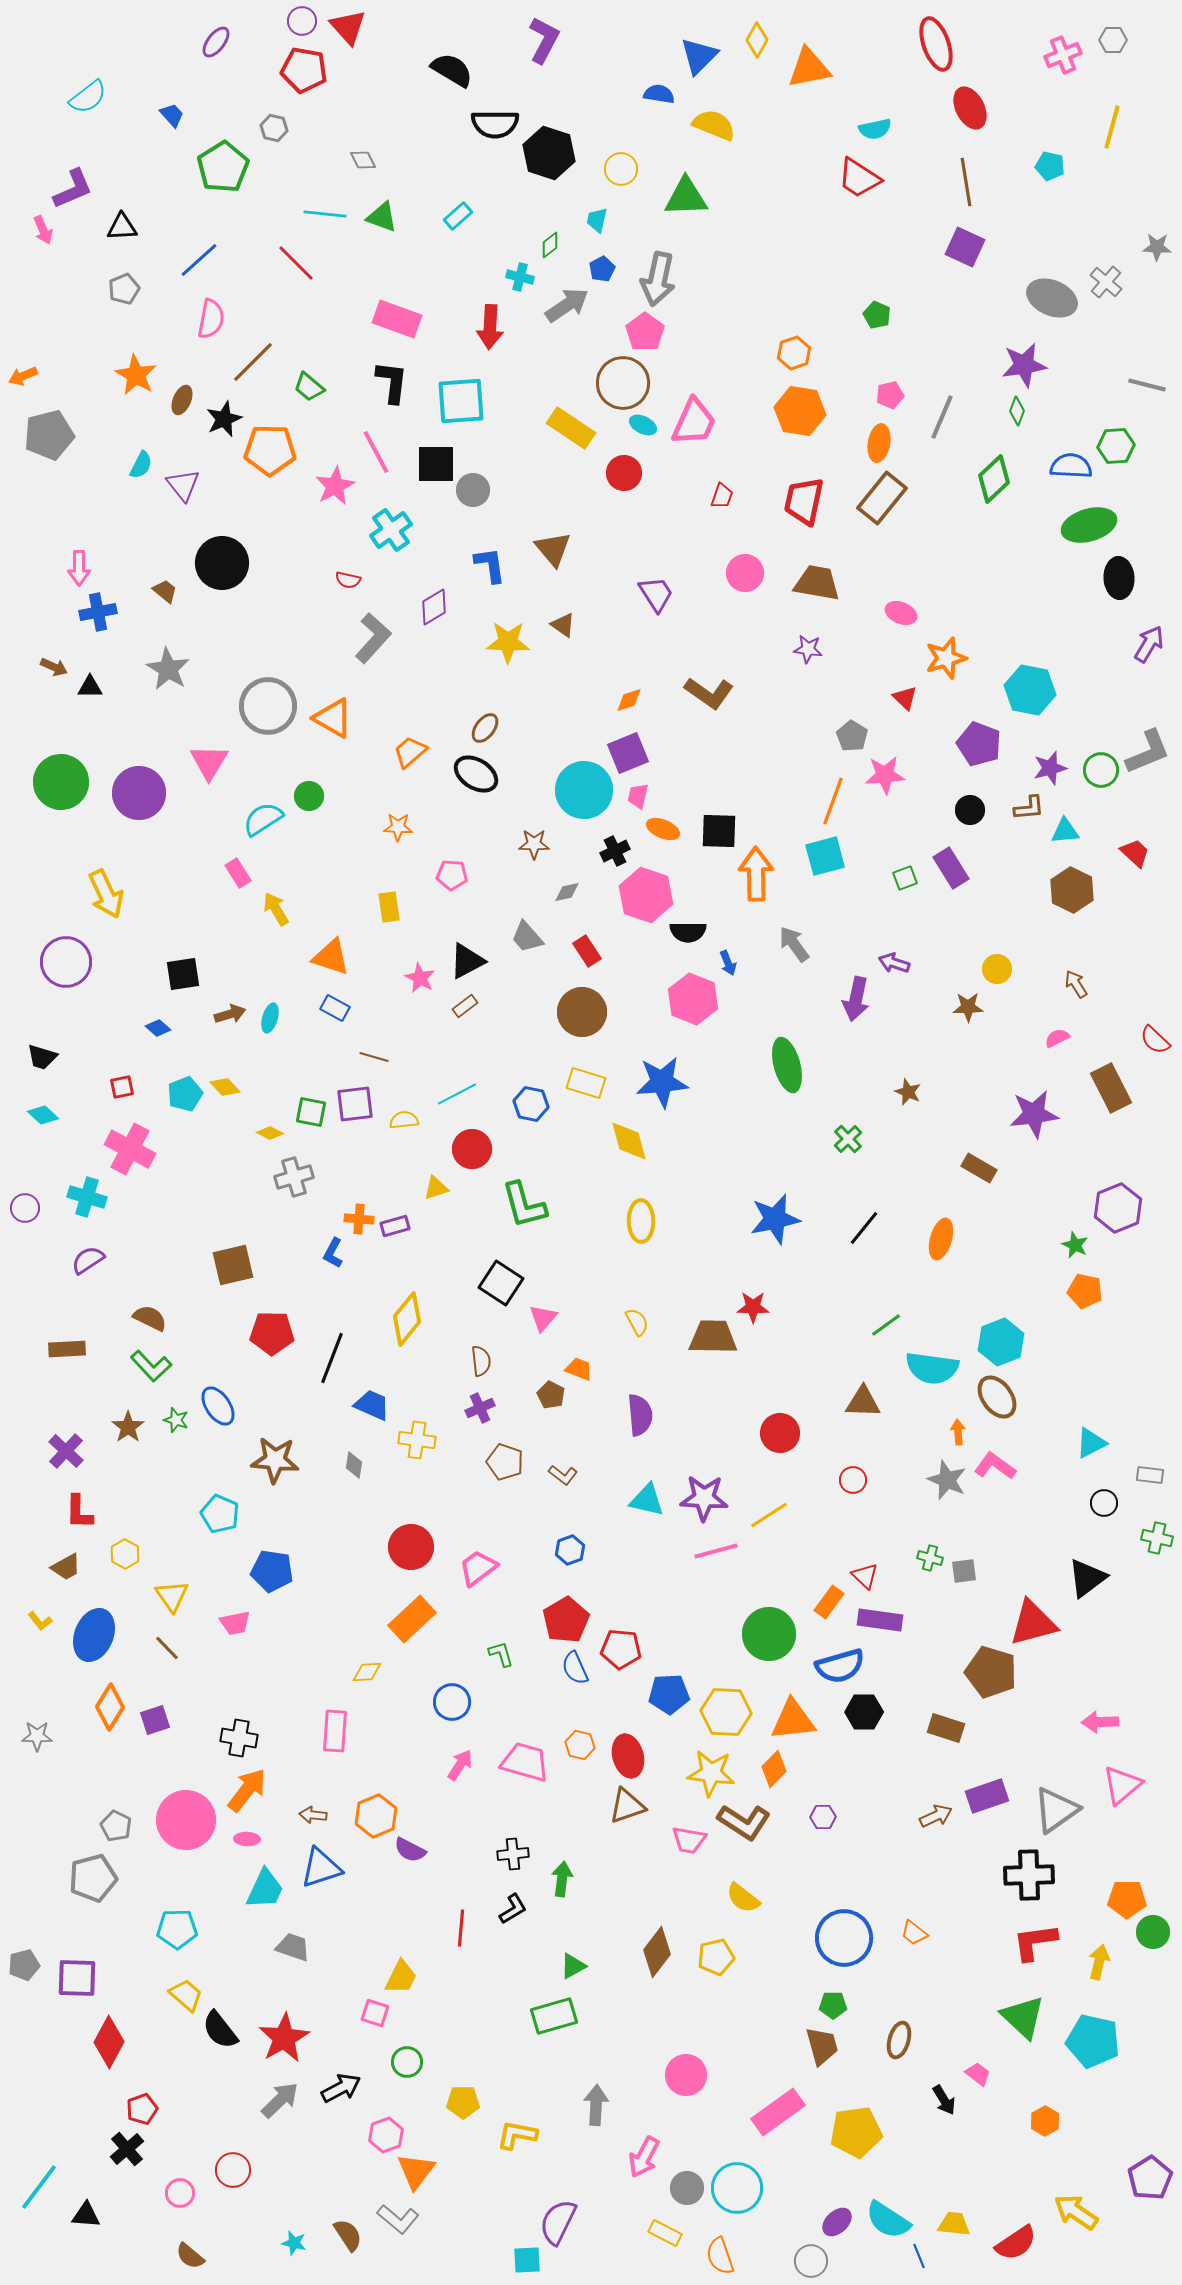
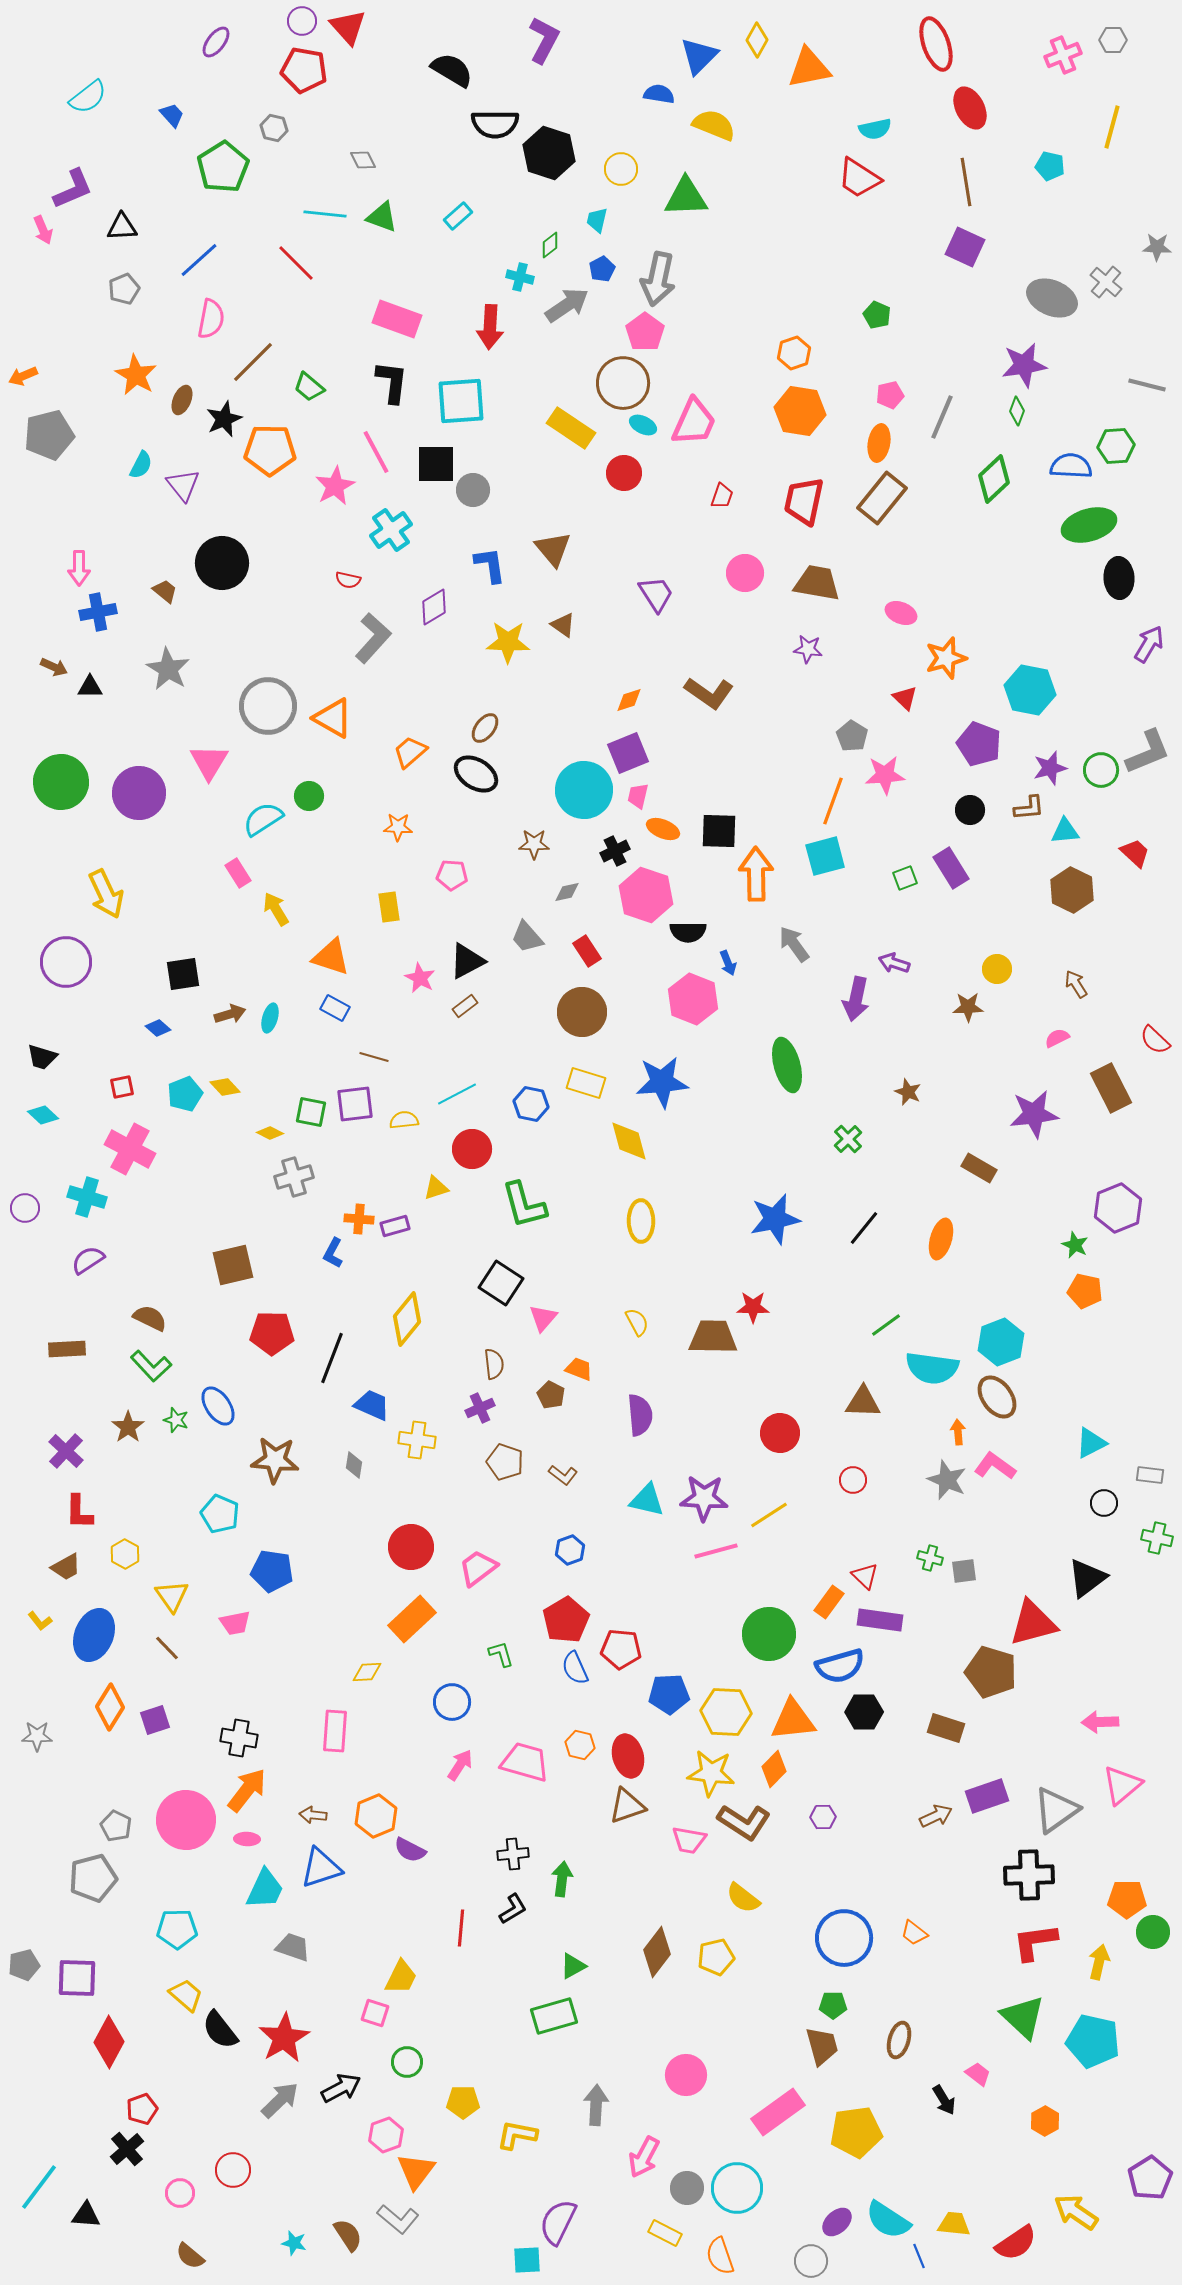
brown semicircle at (481, 1361): moved 13 px right, 3 px down
